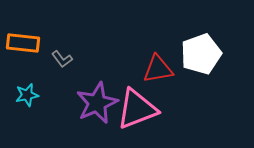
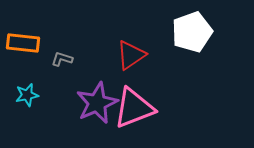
white pentagon: moved 9 px left, 22 px up
gray L-shape: rotated 145 degrees clockwise
red triangle: moved 27 px left, 14 px up; rotated 24 degrees counterclockwise
pink triangle: moved 3 px left, 1 px up
